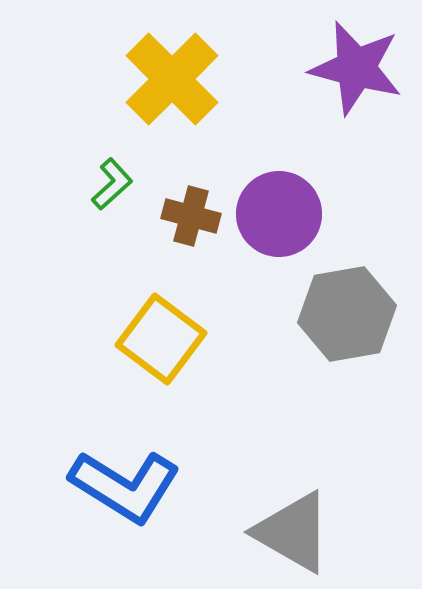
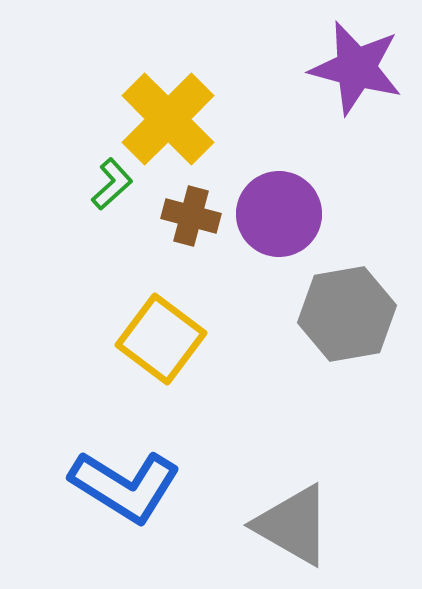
yellow cross: moved 4 px left, 40 px down
gray triangle: moved 7 px up
